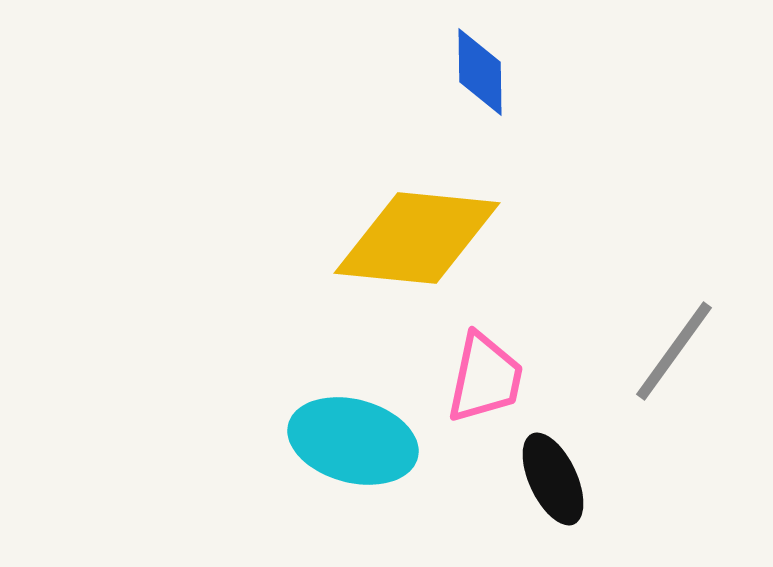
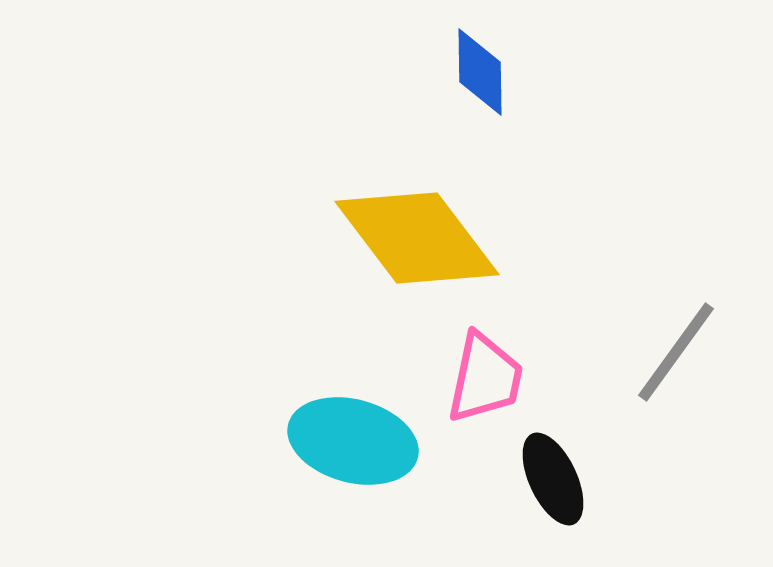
yellow diamond: rotated 47 degrees clockwise
gray line: moved 2 px right, 1 px down
